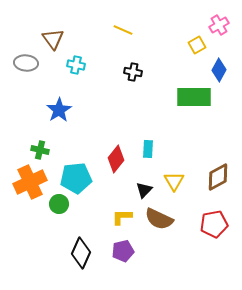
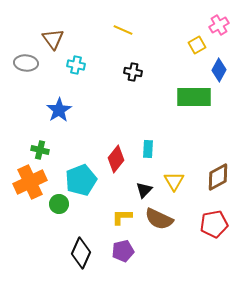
cyan pentagon: moved 5 px right, 2 px down; rotated 16 degrees counterclockwise
